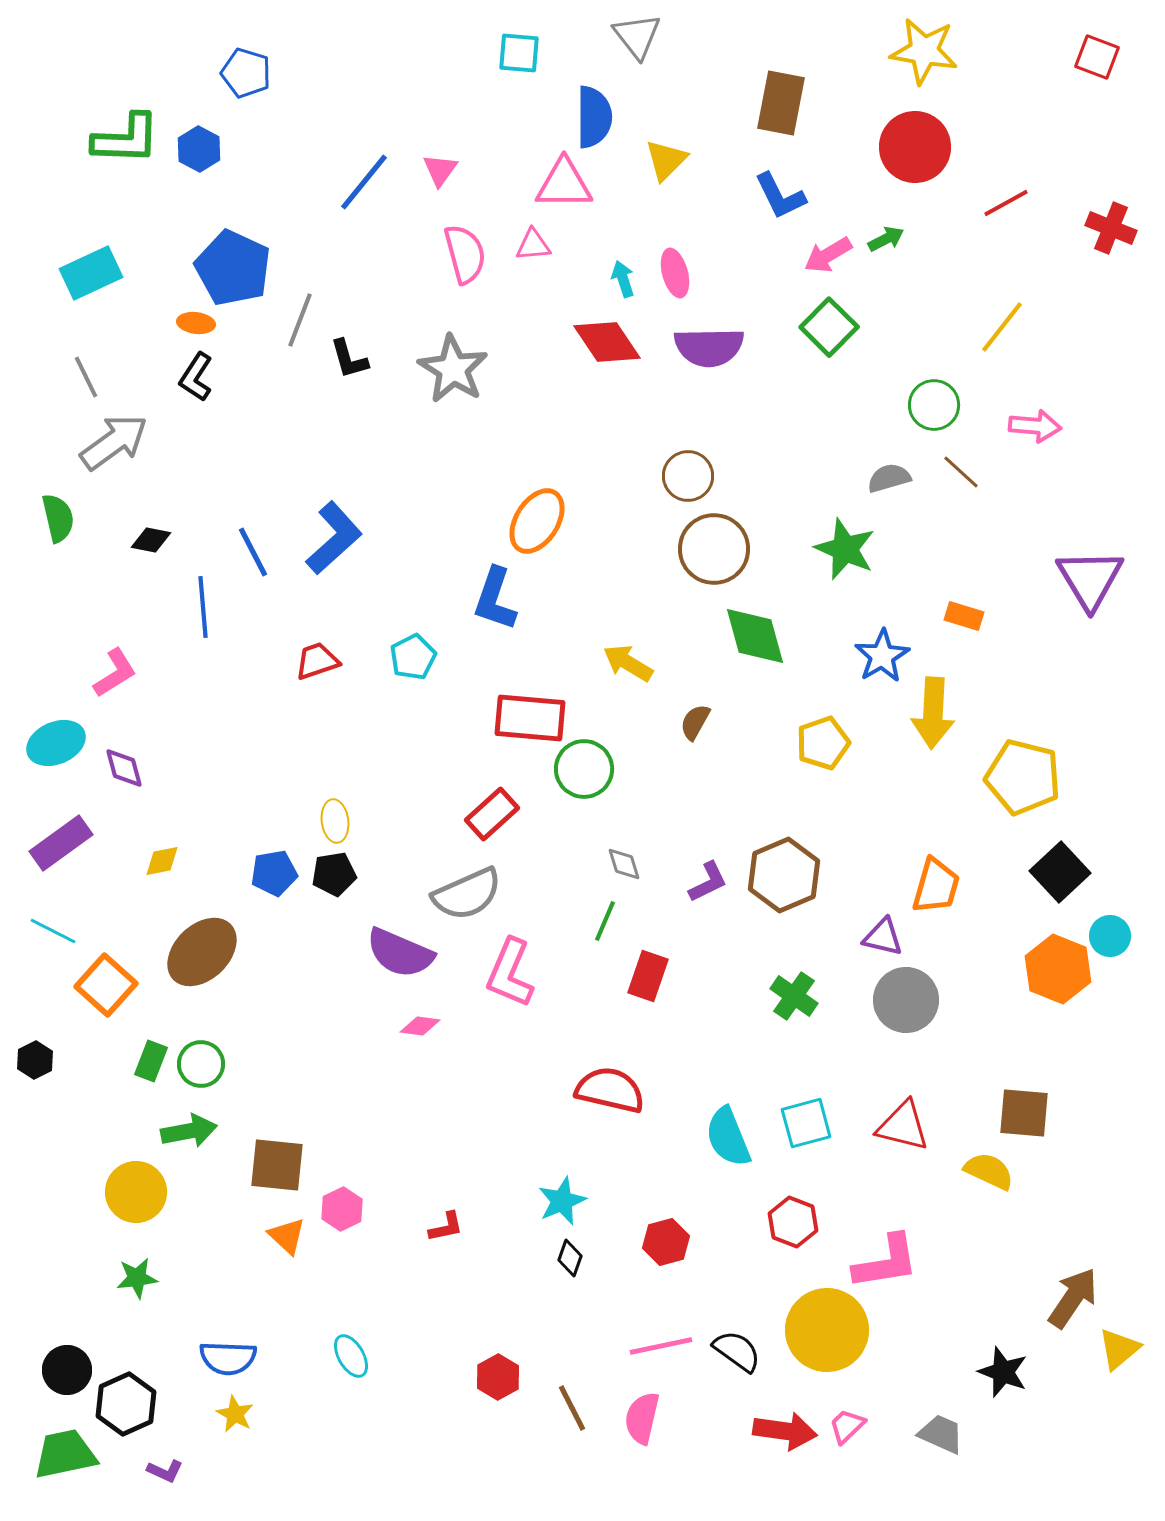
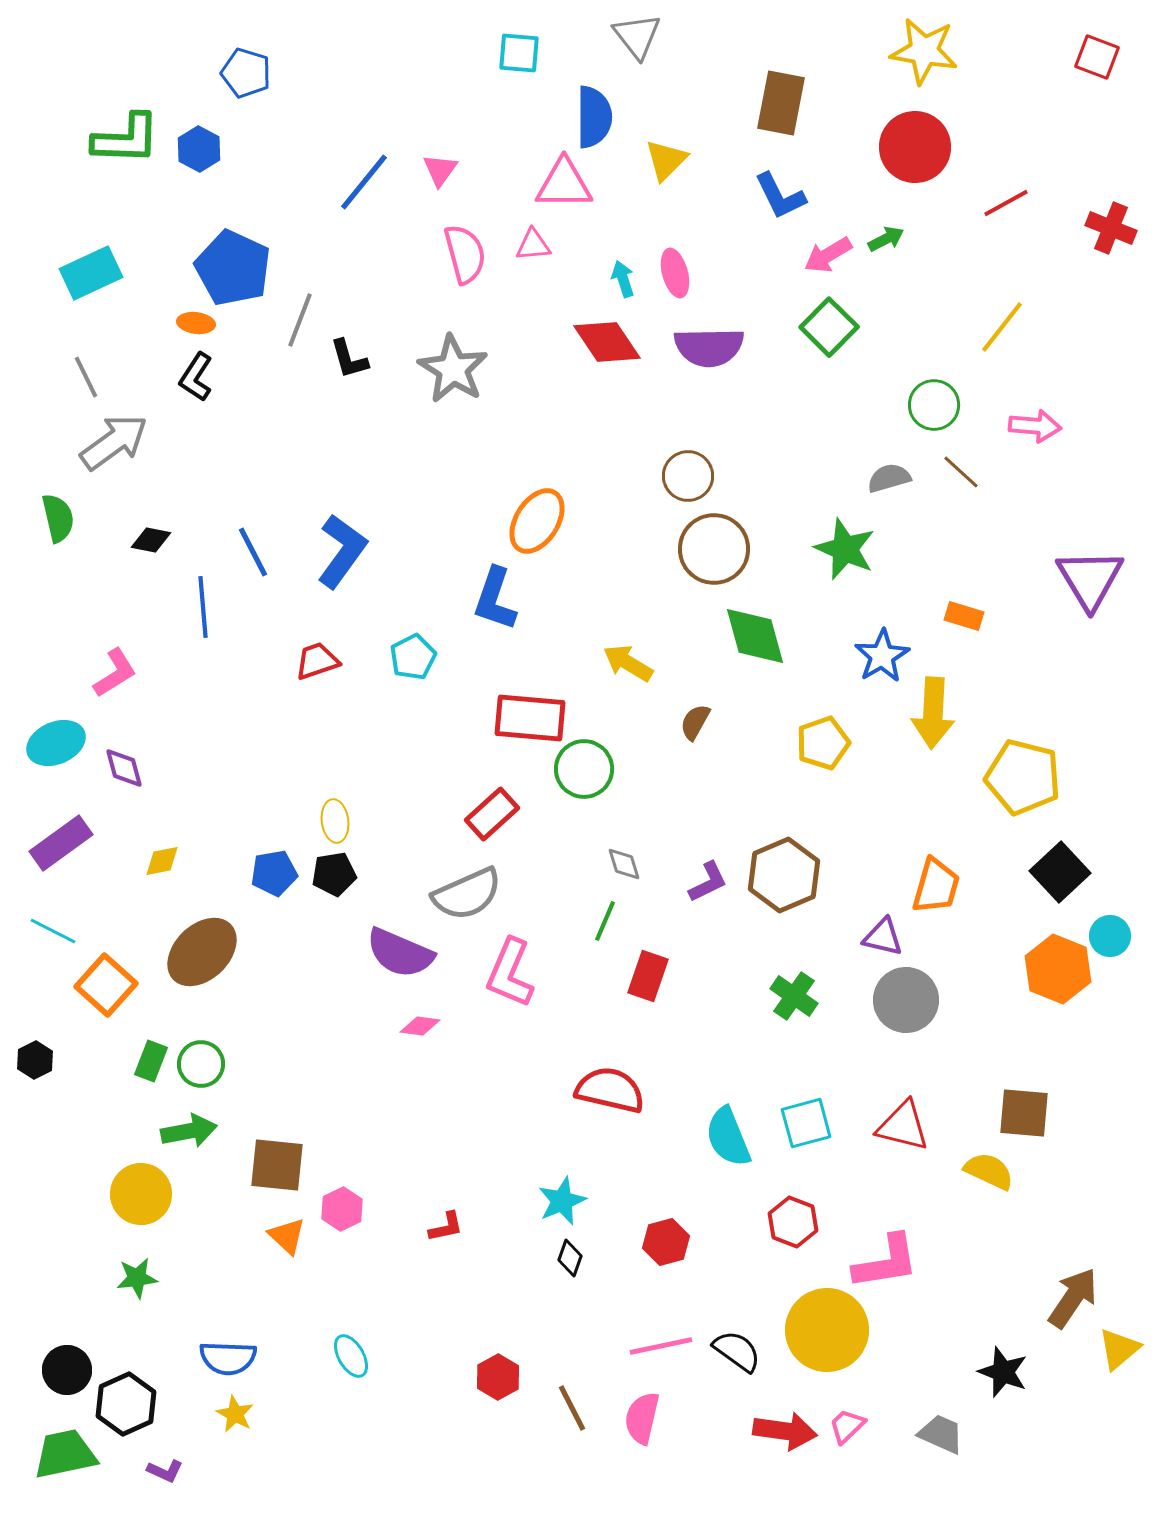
blue L-shape at (334, 538): moved 8 px right, 13 px down; rotated 12 degrees counterclockwise
yellow circle at (136, 1192): moved 5 px right, 2 px down
